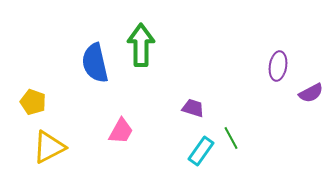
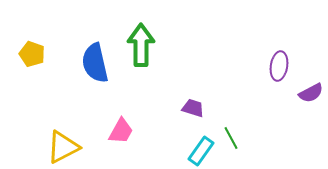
purple ellipse: moved 1 px right
yellow pentagon: moved 1 px left, 48 px up
yellow triangle: moved 14 px right
